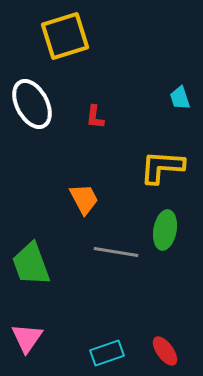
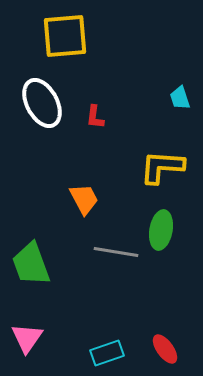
yellow square: rotated 12 degrees clockwise
white ellipse: moved 10 px right, 1 px up
green ellipse: moved 4 px left
red ellipse: moved 2 px up
